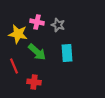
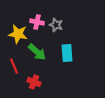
gray star: moved 2 px left
red cross: rotated 16 degrees clockwise
